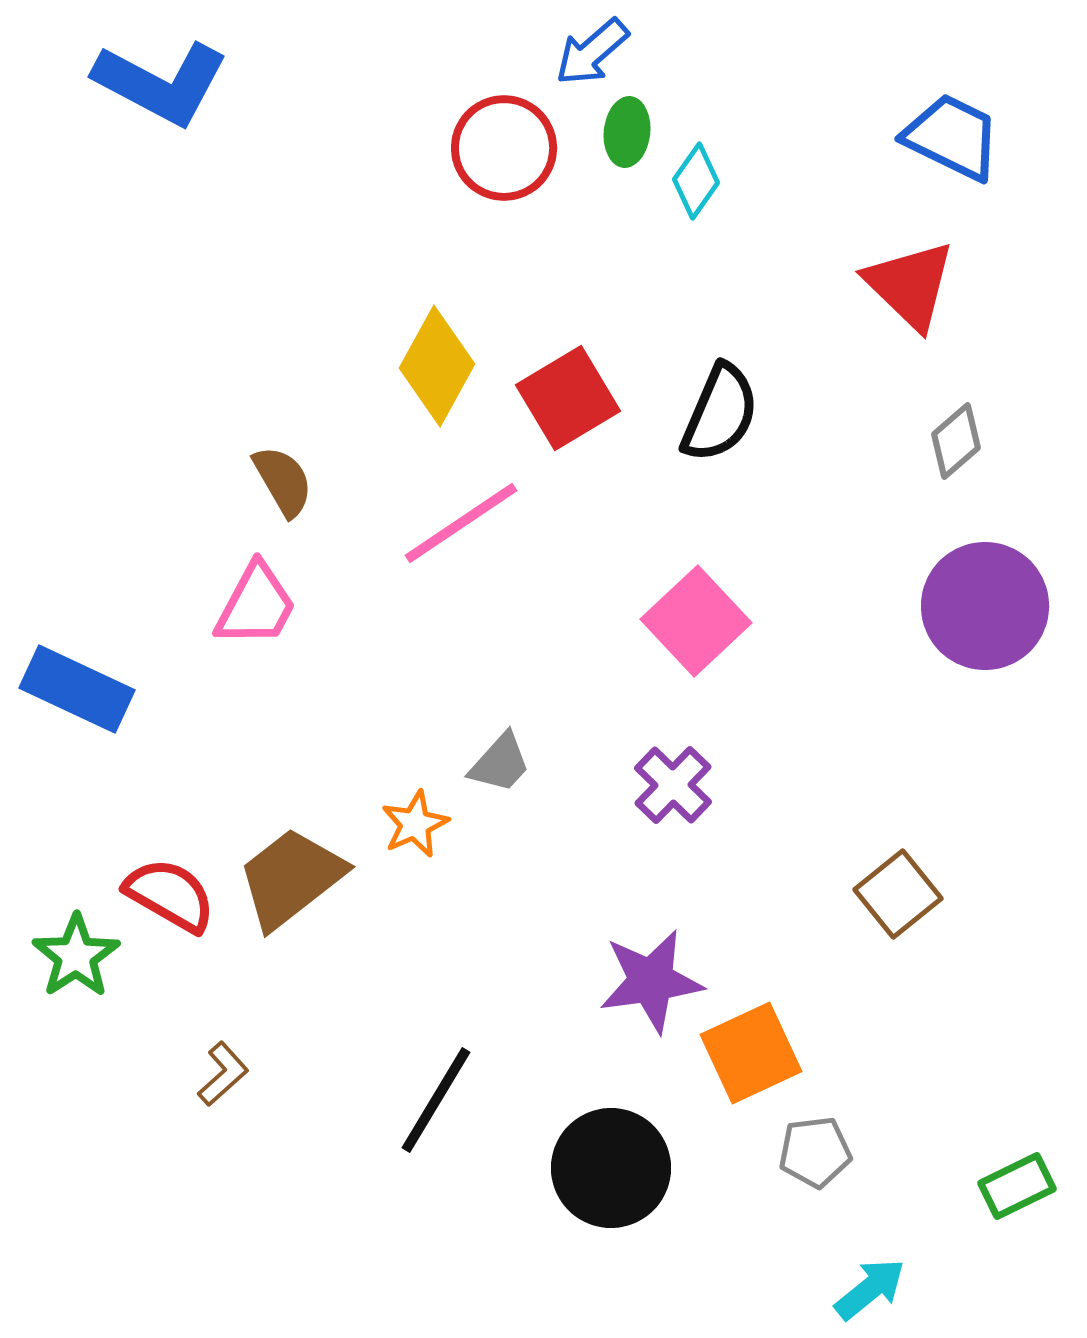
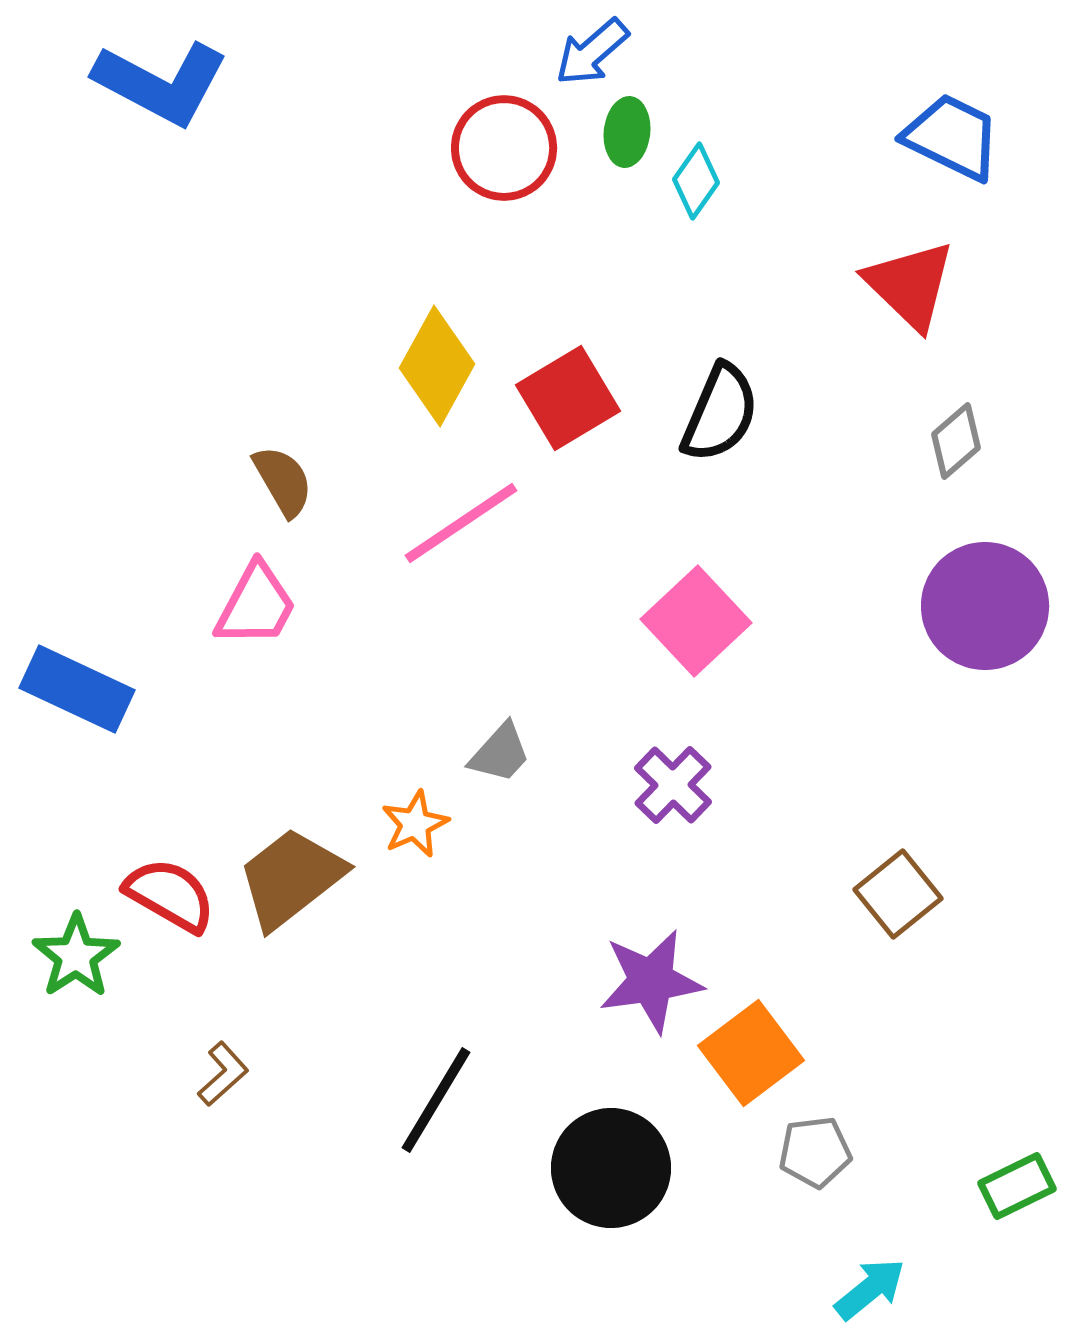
gray trapezoid: moved 10 px up
orange square: rotated 12 degrees counterclockwise
